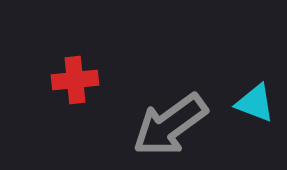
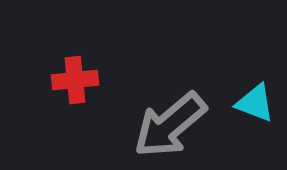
gray arrow: rotated 4 degrees counterclockwise
